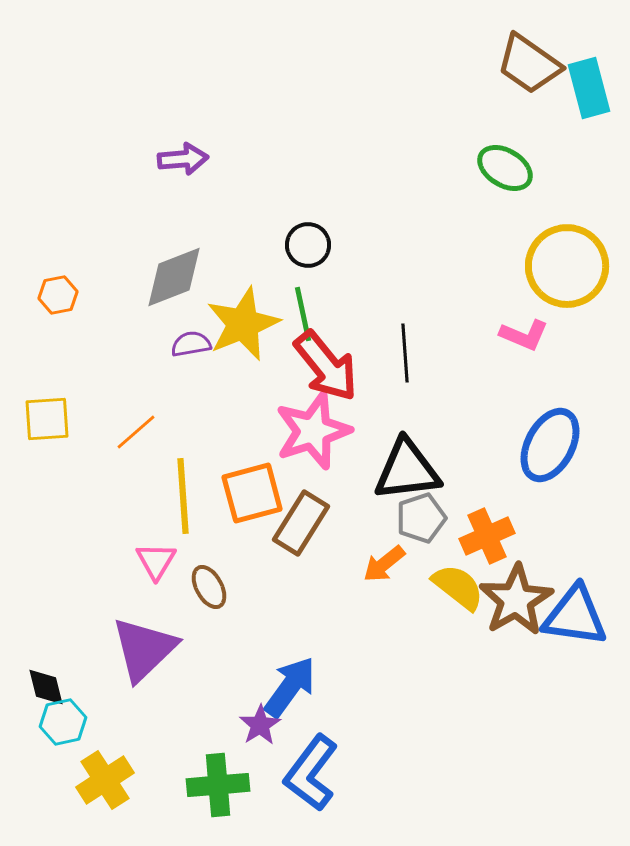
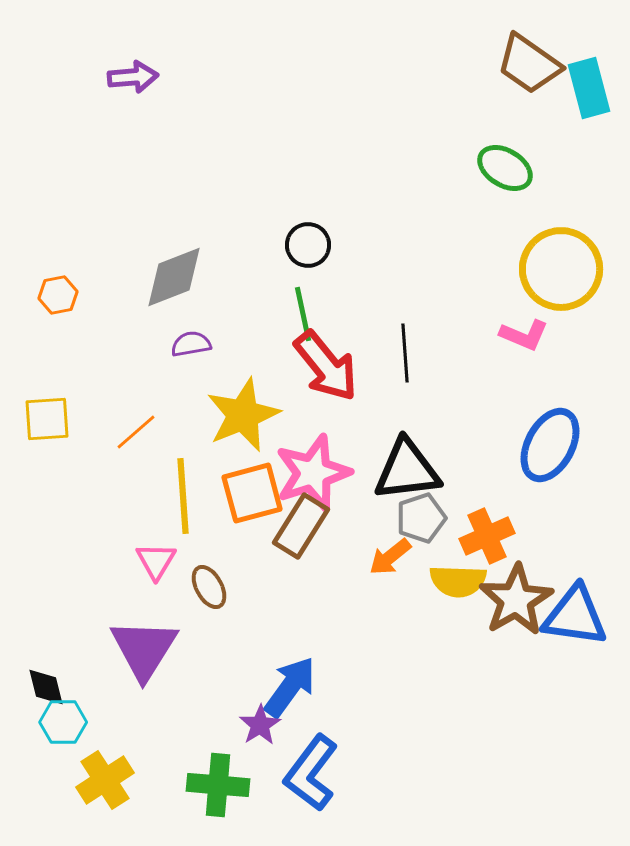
purple arrow: moved 50 px left, 82 px up
yellow circle: moved 6 px left, 3 px down
yellow star: moved 91 px down
pink star: moved 42 px down
brown rectangle: moved 3 px down
orange arrow: moved 6 px right, 7 px up
yellow semicircle: moved 6 px up; rotated 144 degrees clockwise
purple triangle: rotated 14 degrees counterclockwise
cyan hexagon: rotated 12 degrees clockwise
green cross: rotated 10 degrees clockwise
